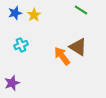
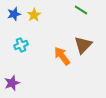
blue star: moved 1 px left, 1 px down
brown triangle: moved 5 px right, 2 px up; rotated 42 degrees clockwise
